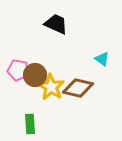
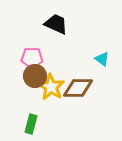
pink pentagon: moved 14 px right, 12 px up; rotated 10 degrees counterclockwise
brown circle: moved 1 px down
brown diamond: rotated 12 degrees counterclockwise
green rectangle: moved 1 px right; rotated 18 degrees clockwise
